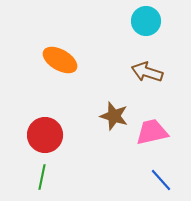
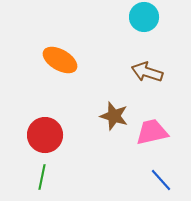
cyan circle: moved 2 px left, 4 px up
